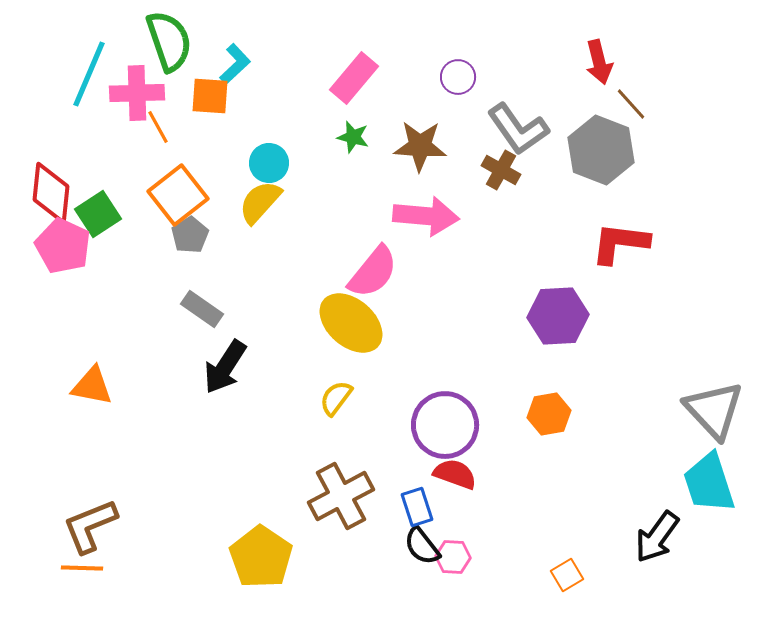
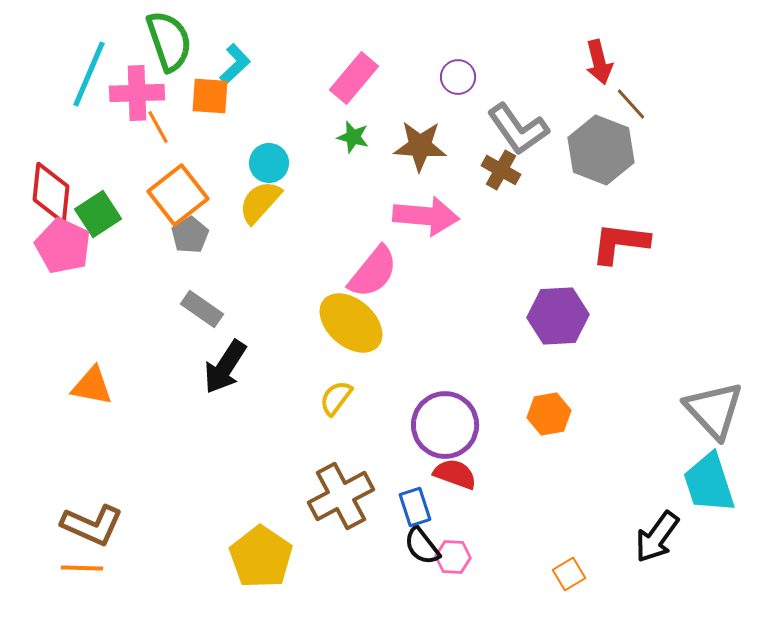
blue rectangle at (417, 507): moved 2 px left
brown L-shape at (90, 526): moved 2 px right, 1 px up; rotated 134 degrees counterclockwise
orange square at (567, 575): moved 2 px right, 1 px up
